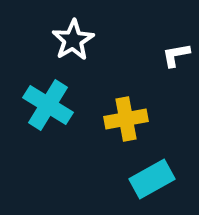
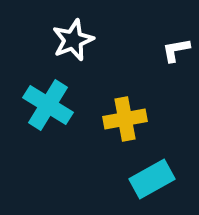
white star: rotated 9 degrees clockwise
white L-shape: moved 5 px up
yellow cross: moved 1 px left
